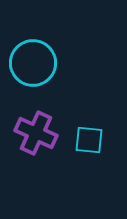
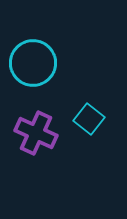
cyan square: moved 21 px up; rotated 32 degrees clockwise
